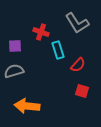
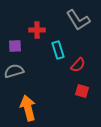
gray L-shape: moved 1 px right, 3 px up
red cross: moved 4 px left, 2 px up; rotated 21 degrees counterclockwise
orange arrow: moved 1 px right, 2 px down; rotated 70 degrees clockwise
